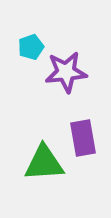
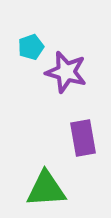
purple star: rotated 21 degrees clockwise
green triangle: moved 2 px right, 26 px down
